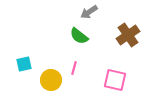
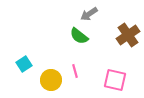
gray arrow: moved 2 px down
cyan square: rotated 21 degrees counterclockwise
pink line: moved 1 px right, 3 px down; rotated 32 degrees counterclockwise
